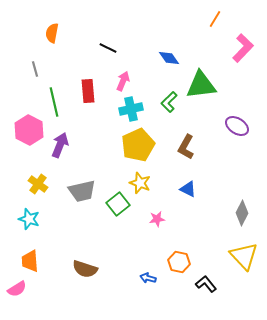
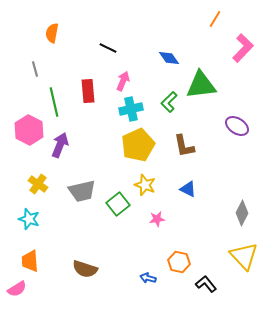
brown L-shape: moved 2 px left, 1 px up; rotated 40 degrees counterclockwise
yellow star: moved 5 px right, 2 px down
